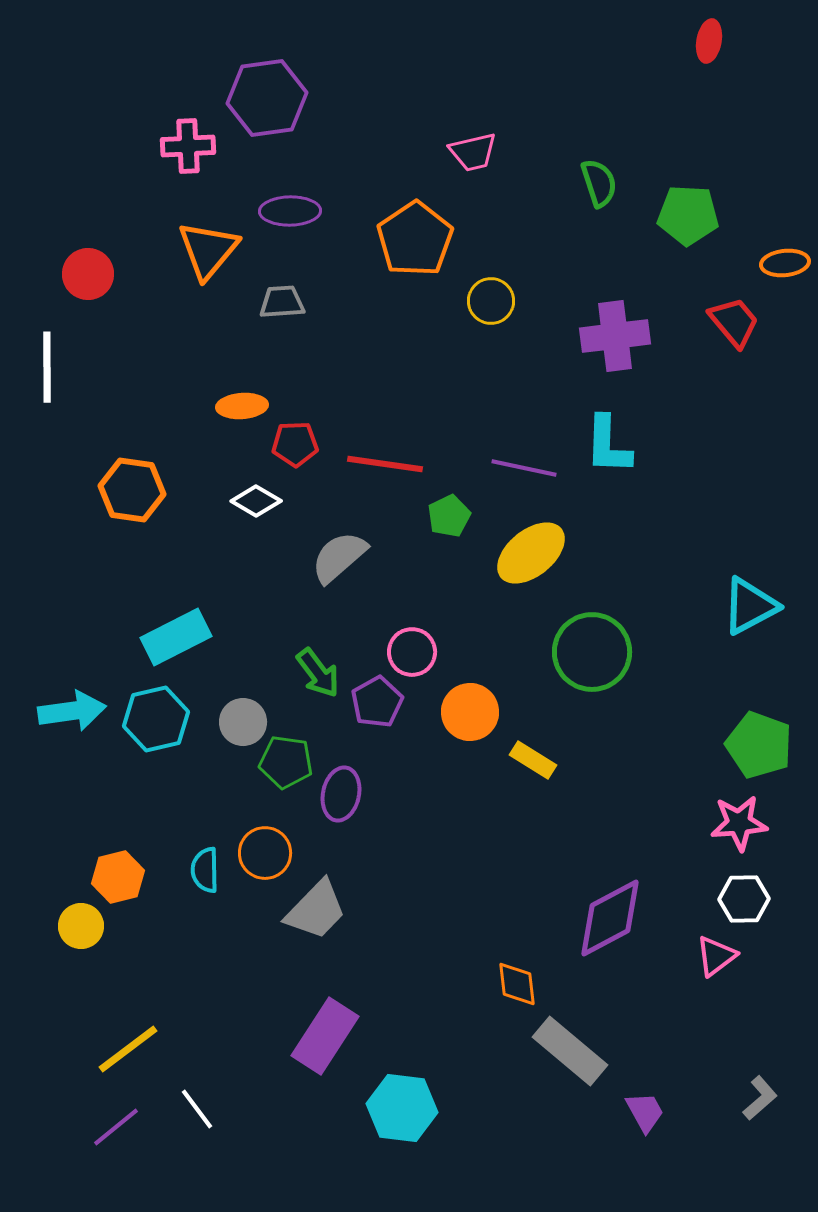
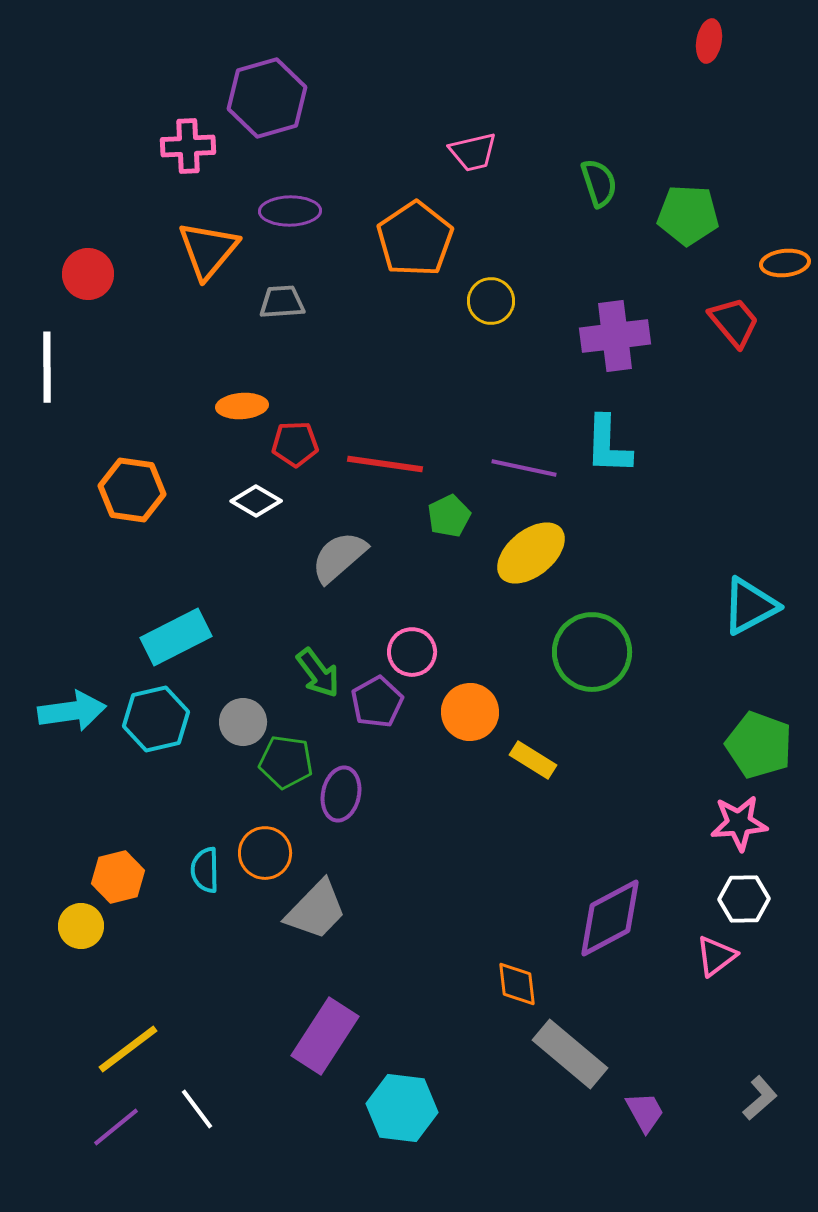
purple hexagon at (267, 98): rotated 8 degrees counterclockwise
gray rectangle at (570, 1051): moved 3 px down
